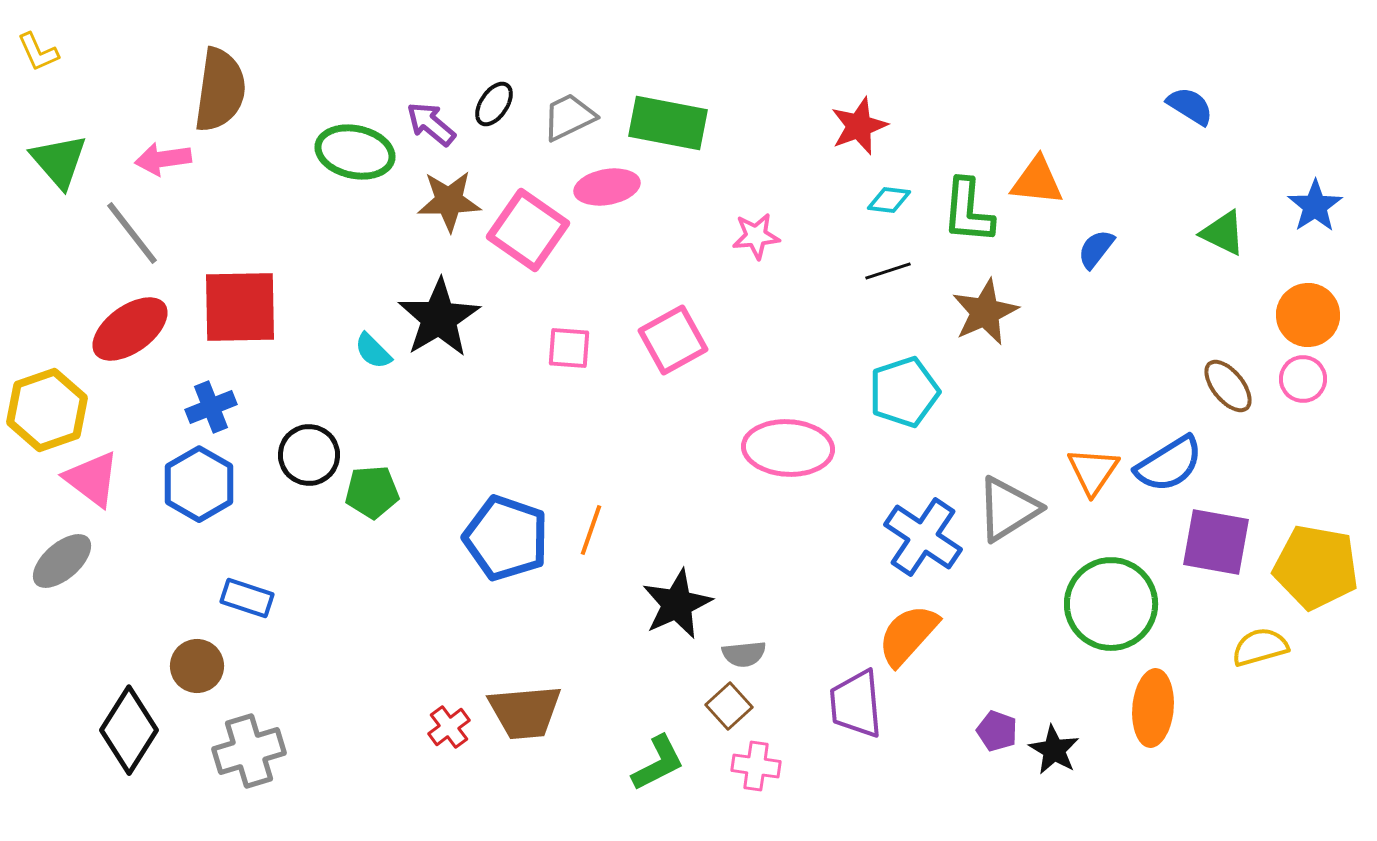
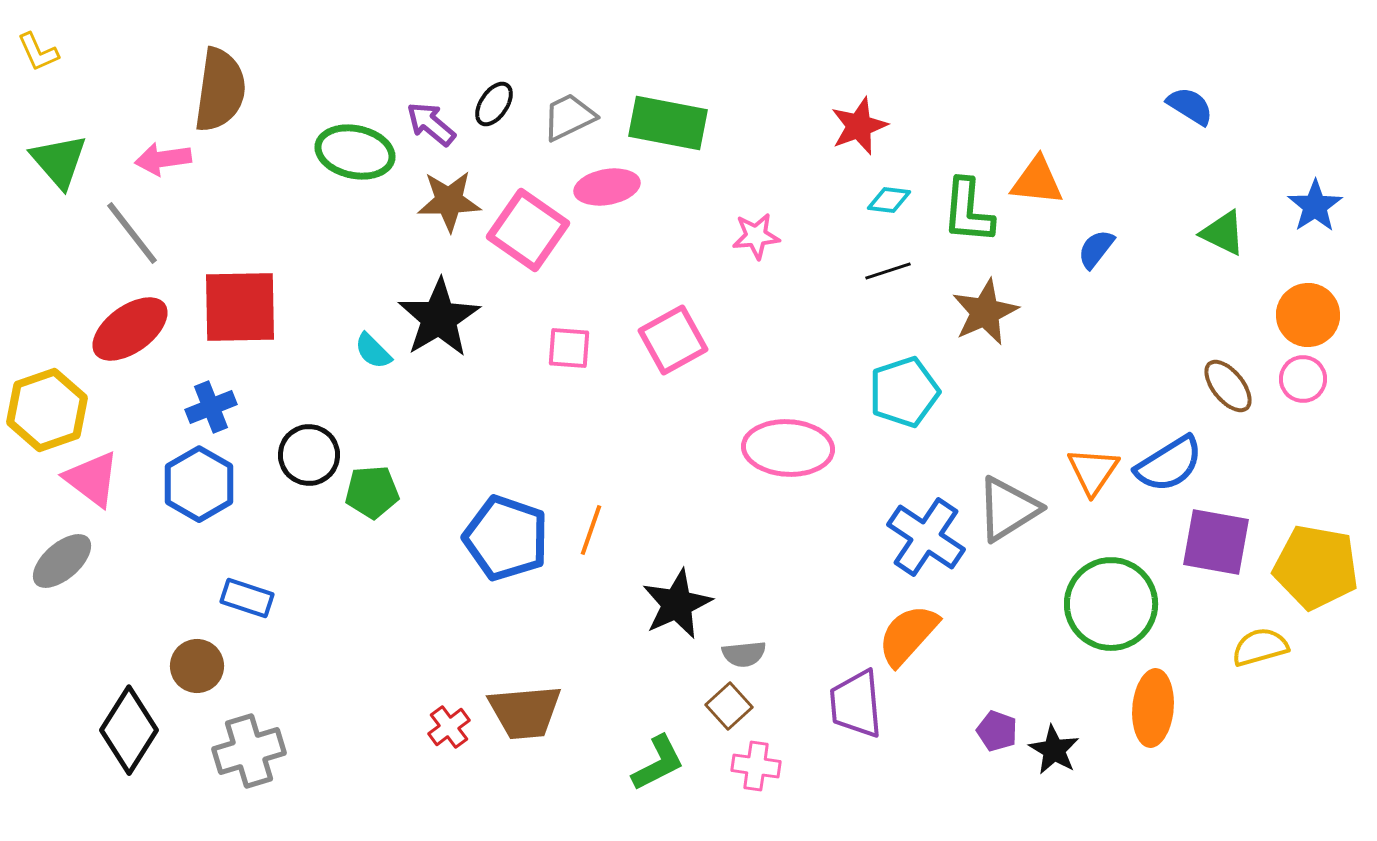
blue cross at (923, 537): moved 3 px right
